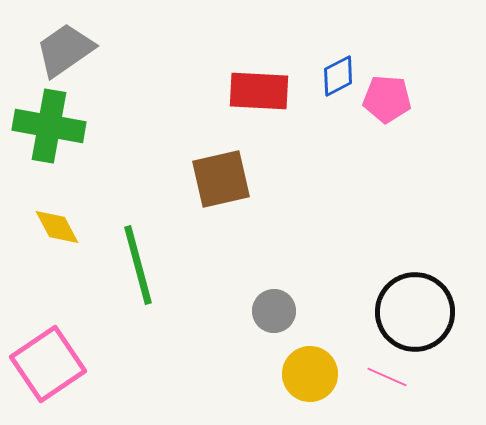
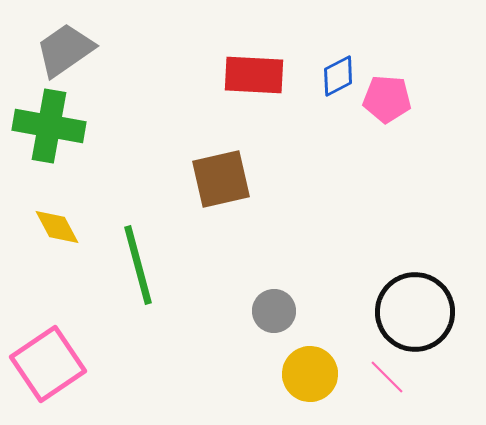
red rectangle: moved 5 px left, 16 px up
pink line: rotated 21 degrees clockwise
